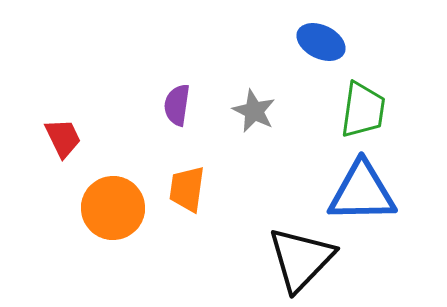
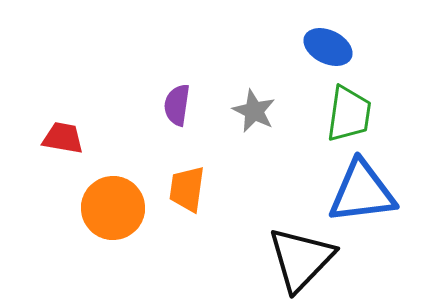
blue ellipse: moved 7 px right, 5 px down
green trapezoid: moved 14 px left, 4 px down
red trapezoid: rotated 54 degrees counterclockwise
blue triangle: rotated 6 degrees counterclockwise
